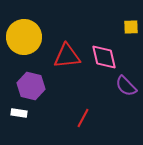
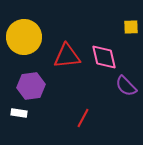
purple hexagon: rotated 20 degrees counterclockwise
